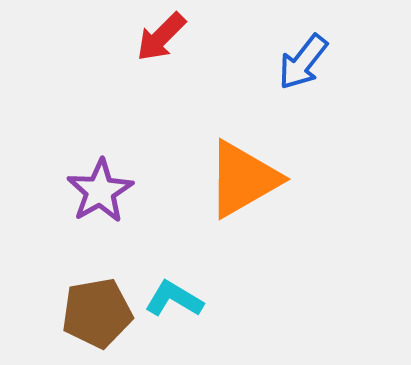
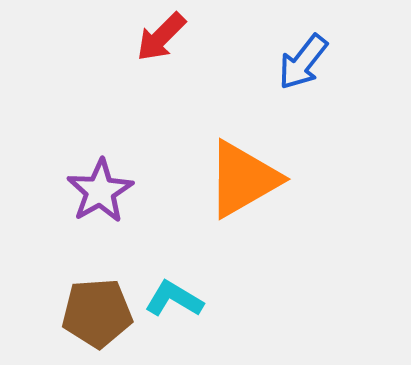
brown pentagon: rotated 6 degrees clockwise
